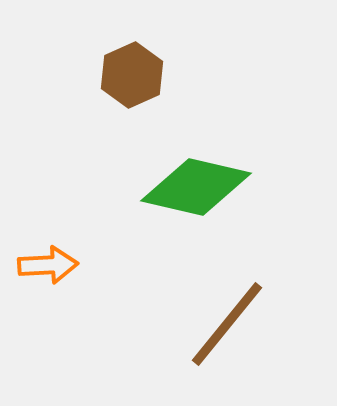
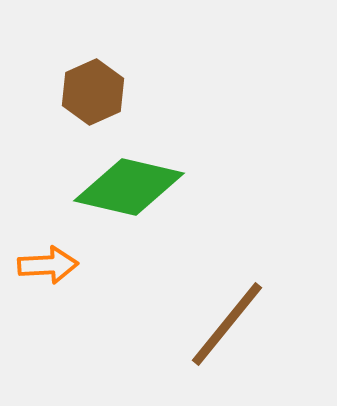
brown hexagon: moved 39 px left, 17 px down
green diamond: moved 67 px left
